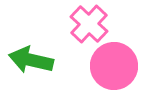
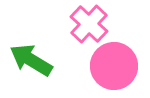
green arrow: rotated 18 degrees clockwise
